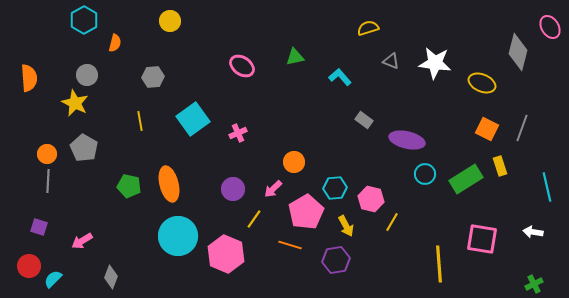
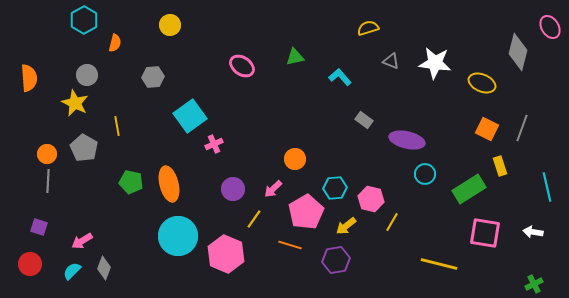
yellow circle at (170, 21): moved 4 px down
cyan square at (193, 119): moved 3 px left, 3 px up
yellow line at (140, 121): moved 23 px left, 5 px down
pink cross at (238, 133): moved 24 px left, 11 px down
orange circle at (294, 162): moved 1 px right, 3 px up
green rectangle at (466, 179): moved 3 px right, 10 px down
green pentagon at (129, 186): moved 2 px right, 4 px up
yellow arrow at (346, 226): rotated 80 degrees clockwise
pink square at (482, 239): moved 3 px right, 6 px up
yellow line at (439, 264): rotated 72 degrees counterclockwise
red circle at (29, 266): moved 1 px right, 2 px up
gray diamond at (111, 277): moved 7 px left, 9 px up
cyan semicircle at (53, 279): moved 19 px right, 8 px up
